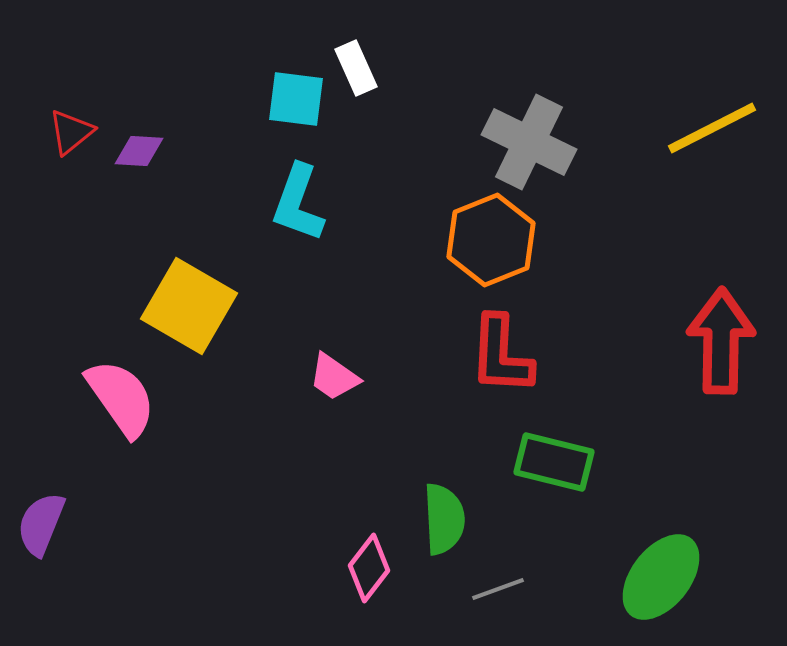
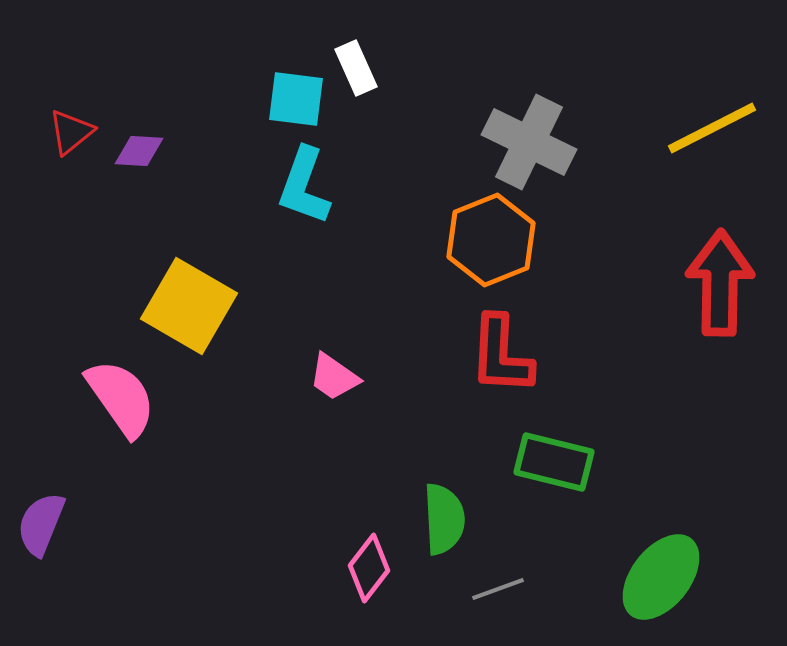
cyan L-shape: moved 6 px right, 17 px up
red arrow: moved 1 px left, 58 px up
